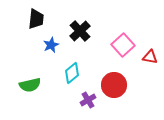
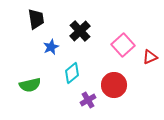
black trapezoid: rotated 15 degrees counterclockwise
blue star: moved 2 px down
red triangle: rotated 35 degrees counterclockwise
